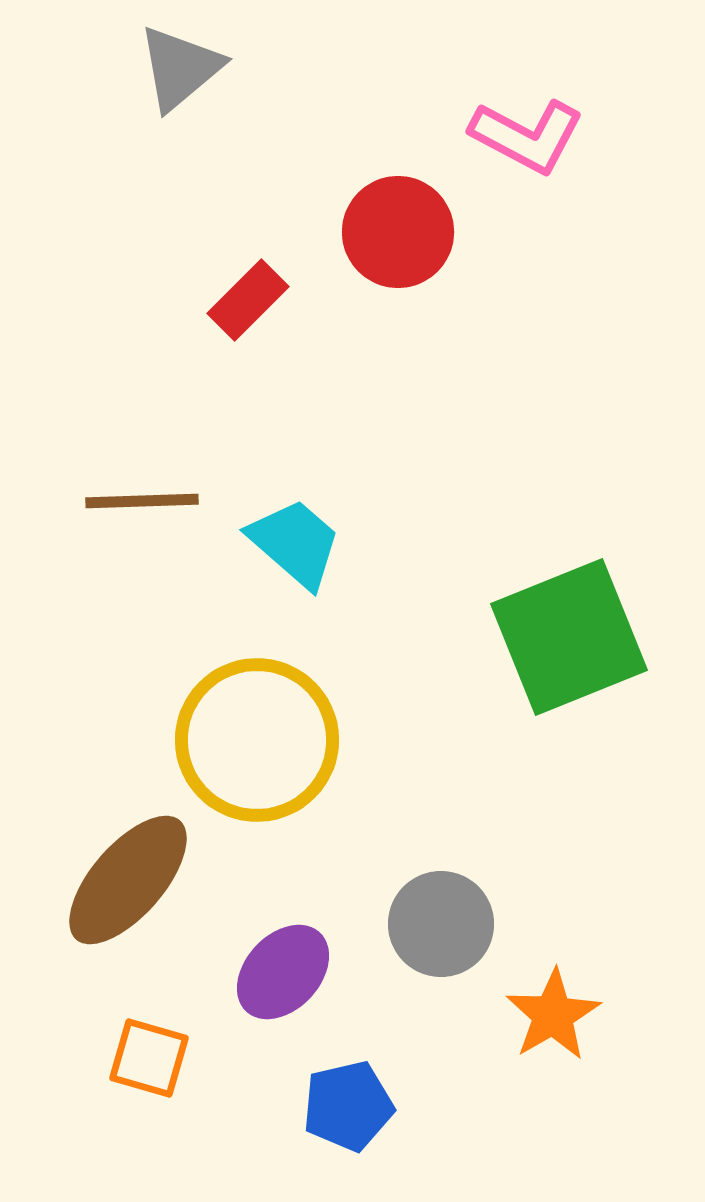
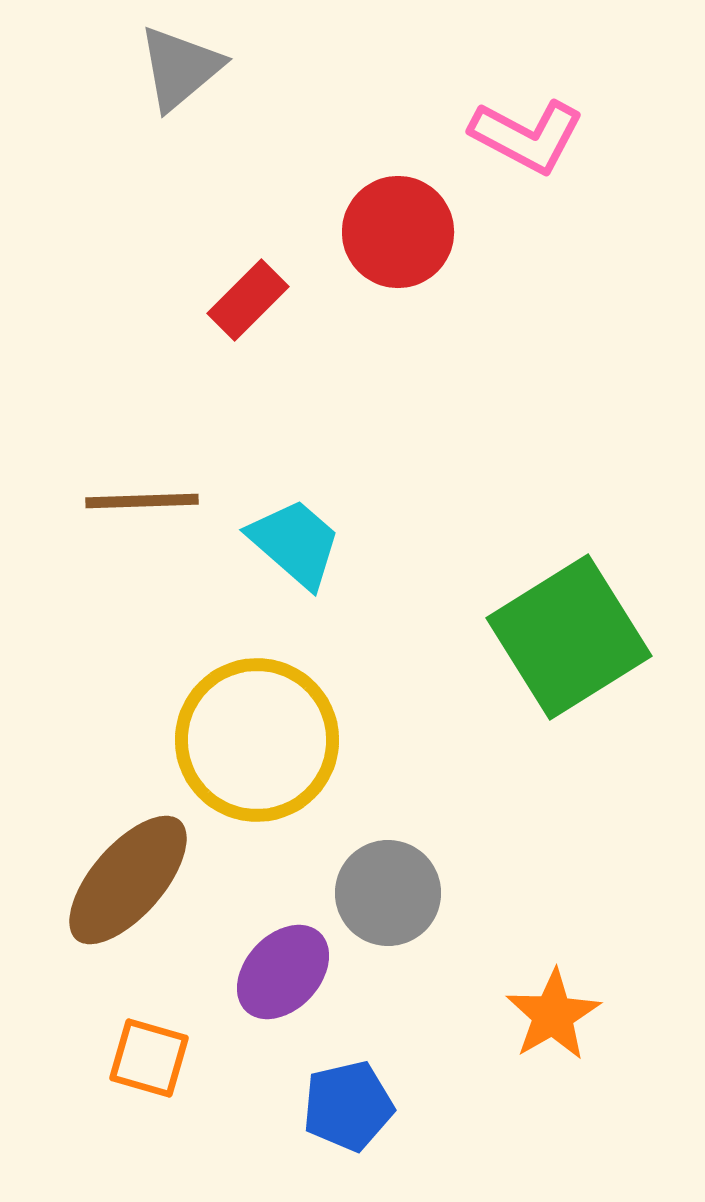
green square: rotated 10 degrees counterclockwise
gray circle: moved 53 px left, 31 px up
